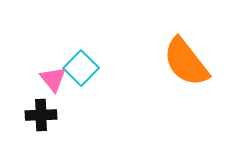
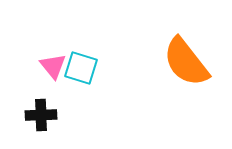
cyan square: rotated 28 degrees counterclockwise
pink triangle: moved 13 px up
